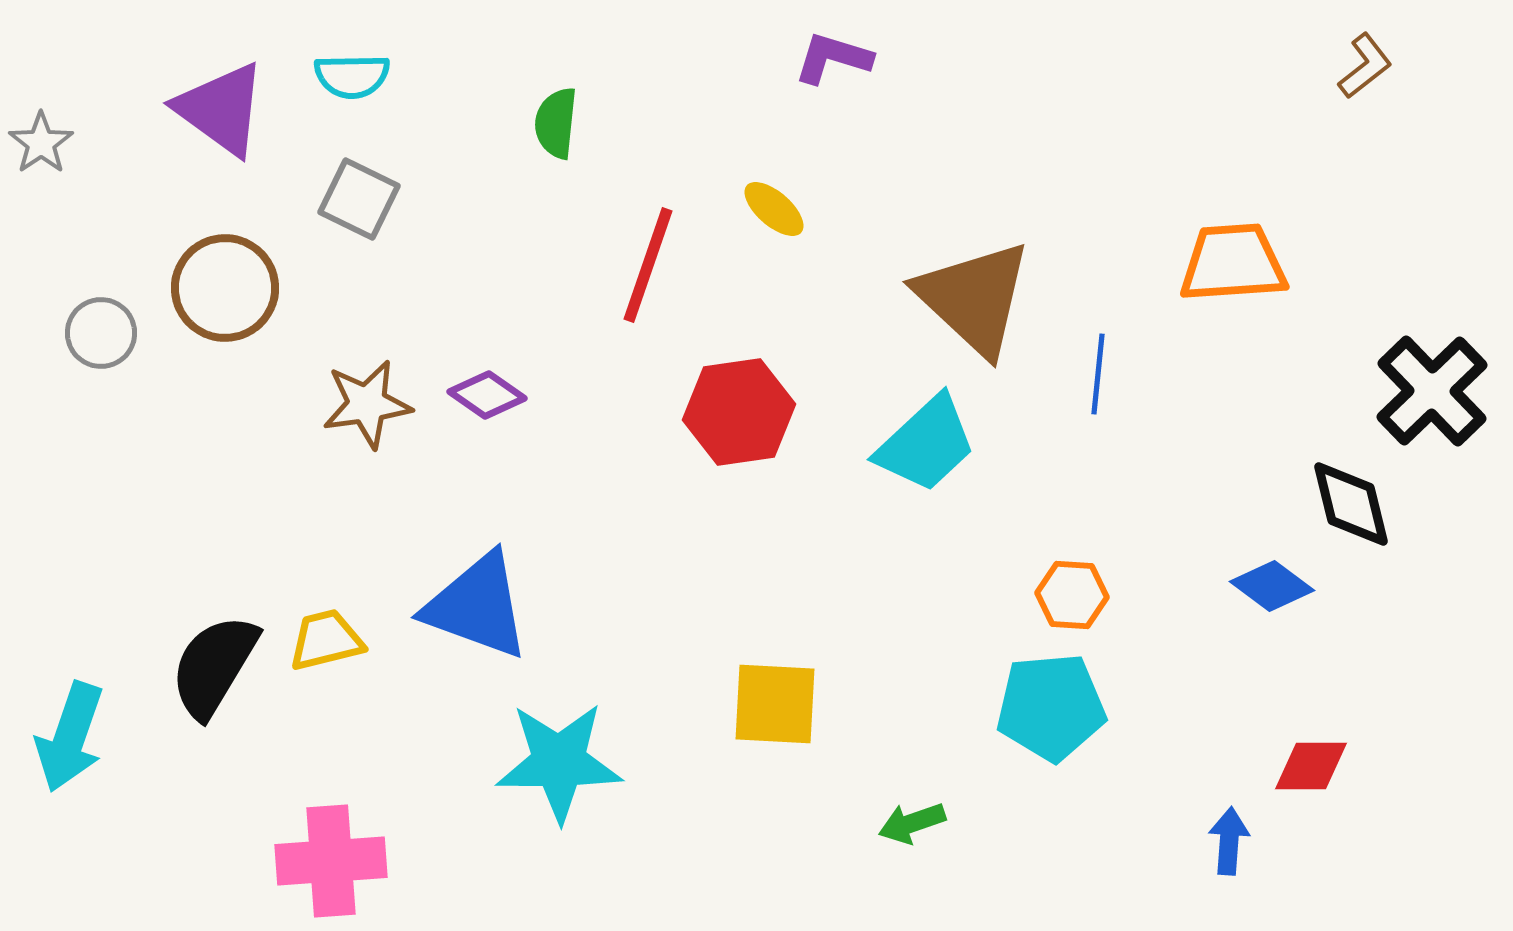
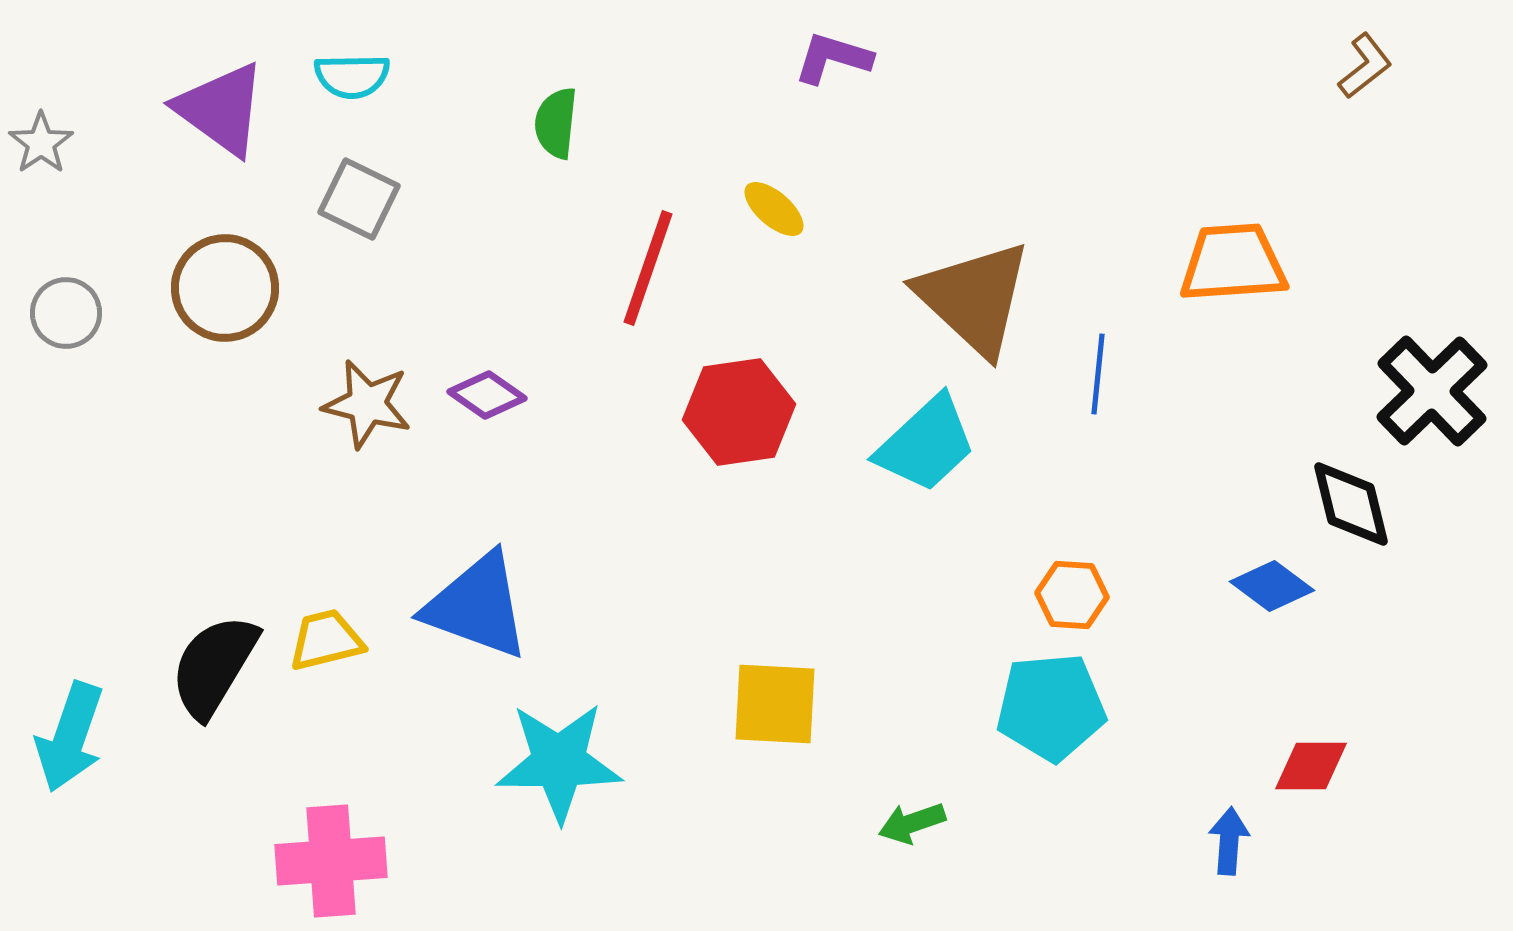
red line: moved 3 px down
gray circle: moved 35 px left, 20 px up
brown star: rotated 22 degrees clockwise
